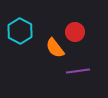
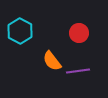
red circle: moved 4 px right, 1 px down
orange semicircle: moved 3 px left, 13 px down
